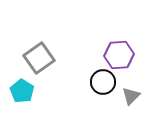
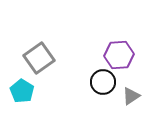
gray triangle: rotated 12 degrees clockwise
